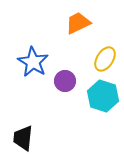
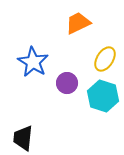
purple circle: moved 2 px right, 2 px down
